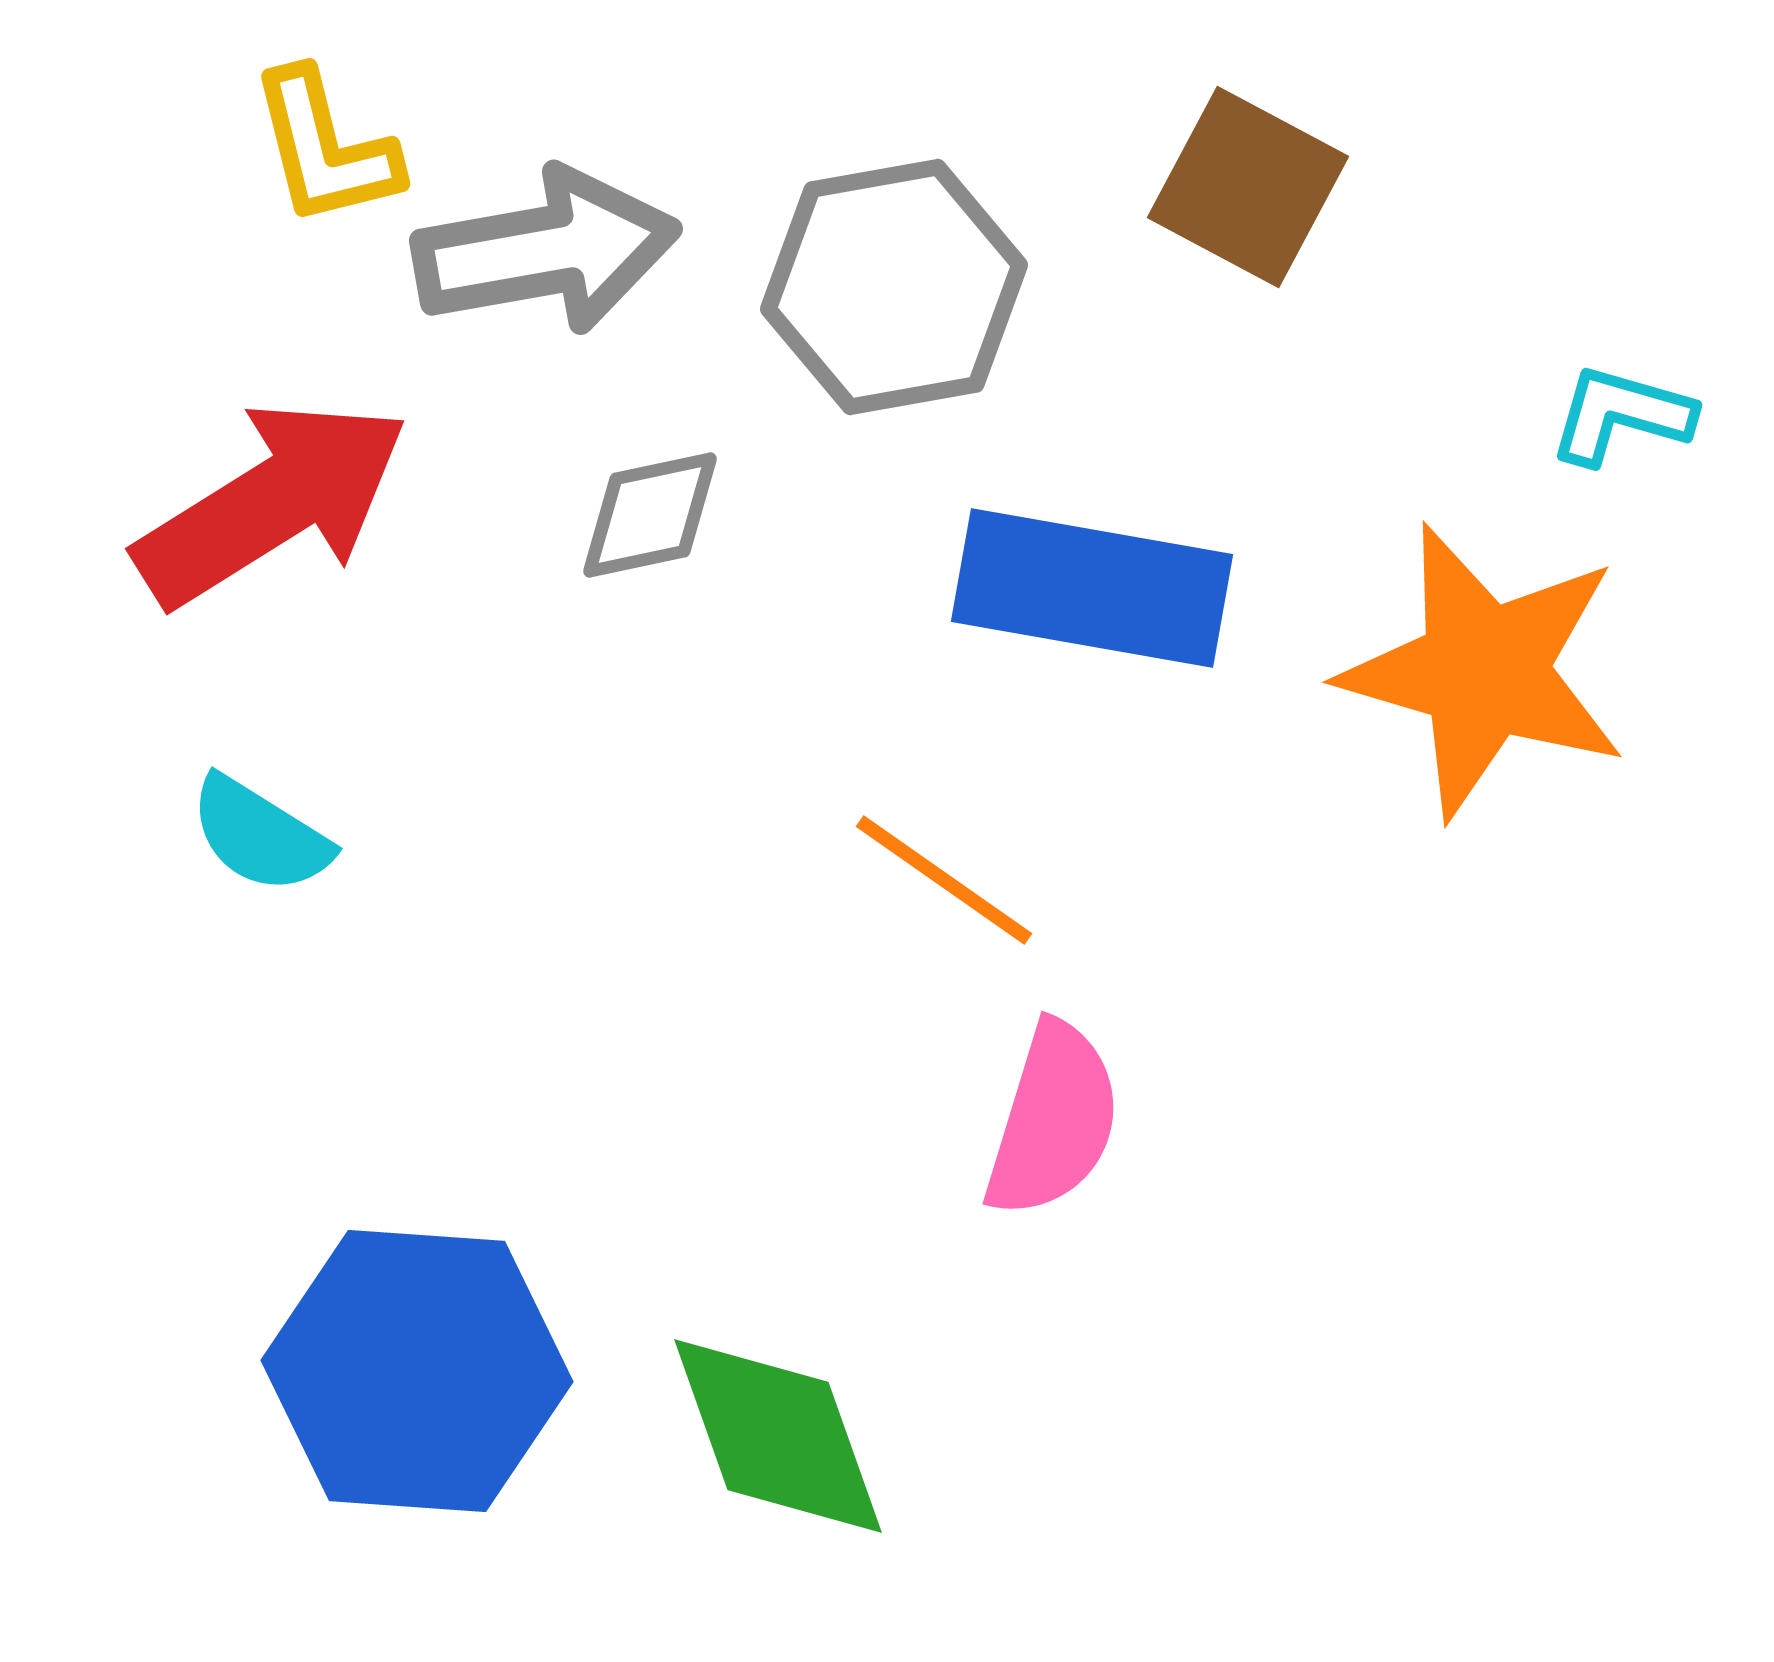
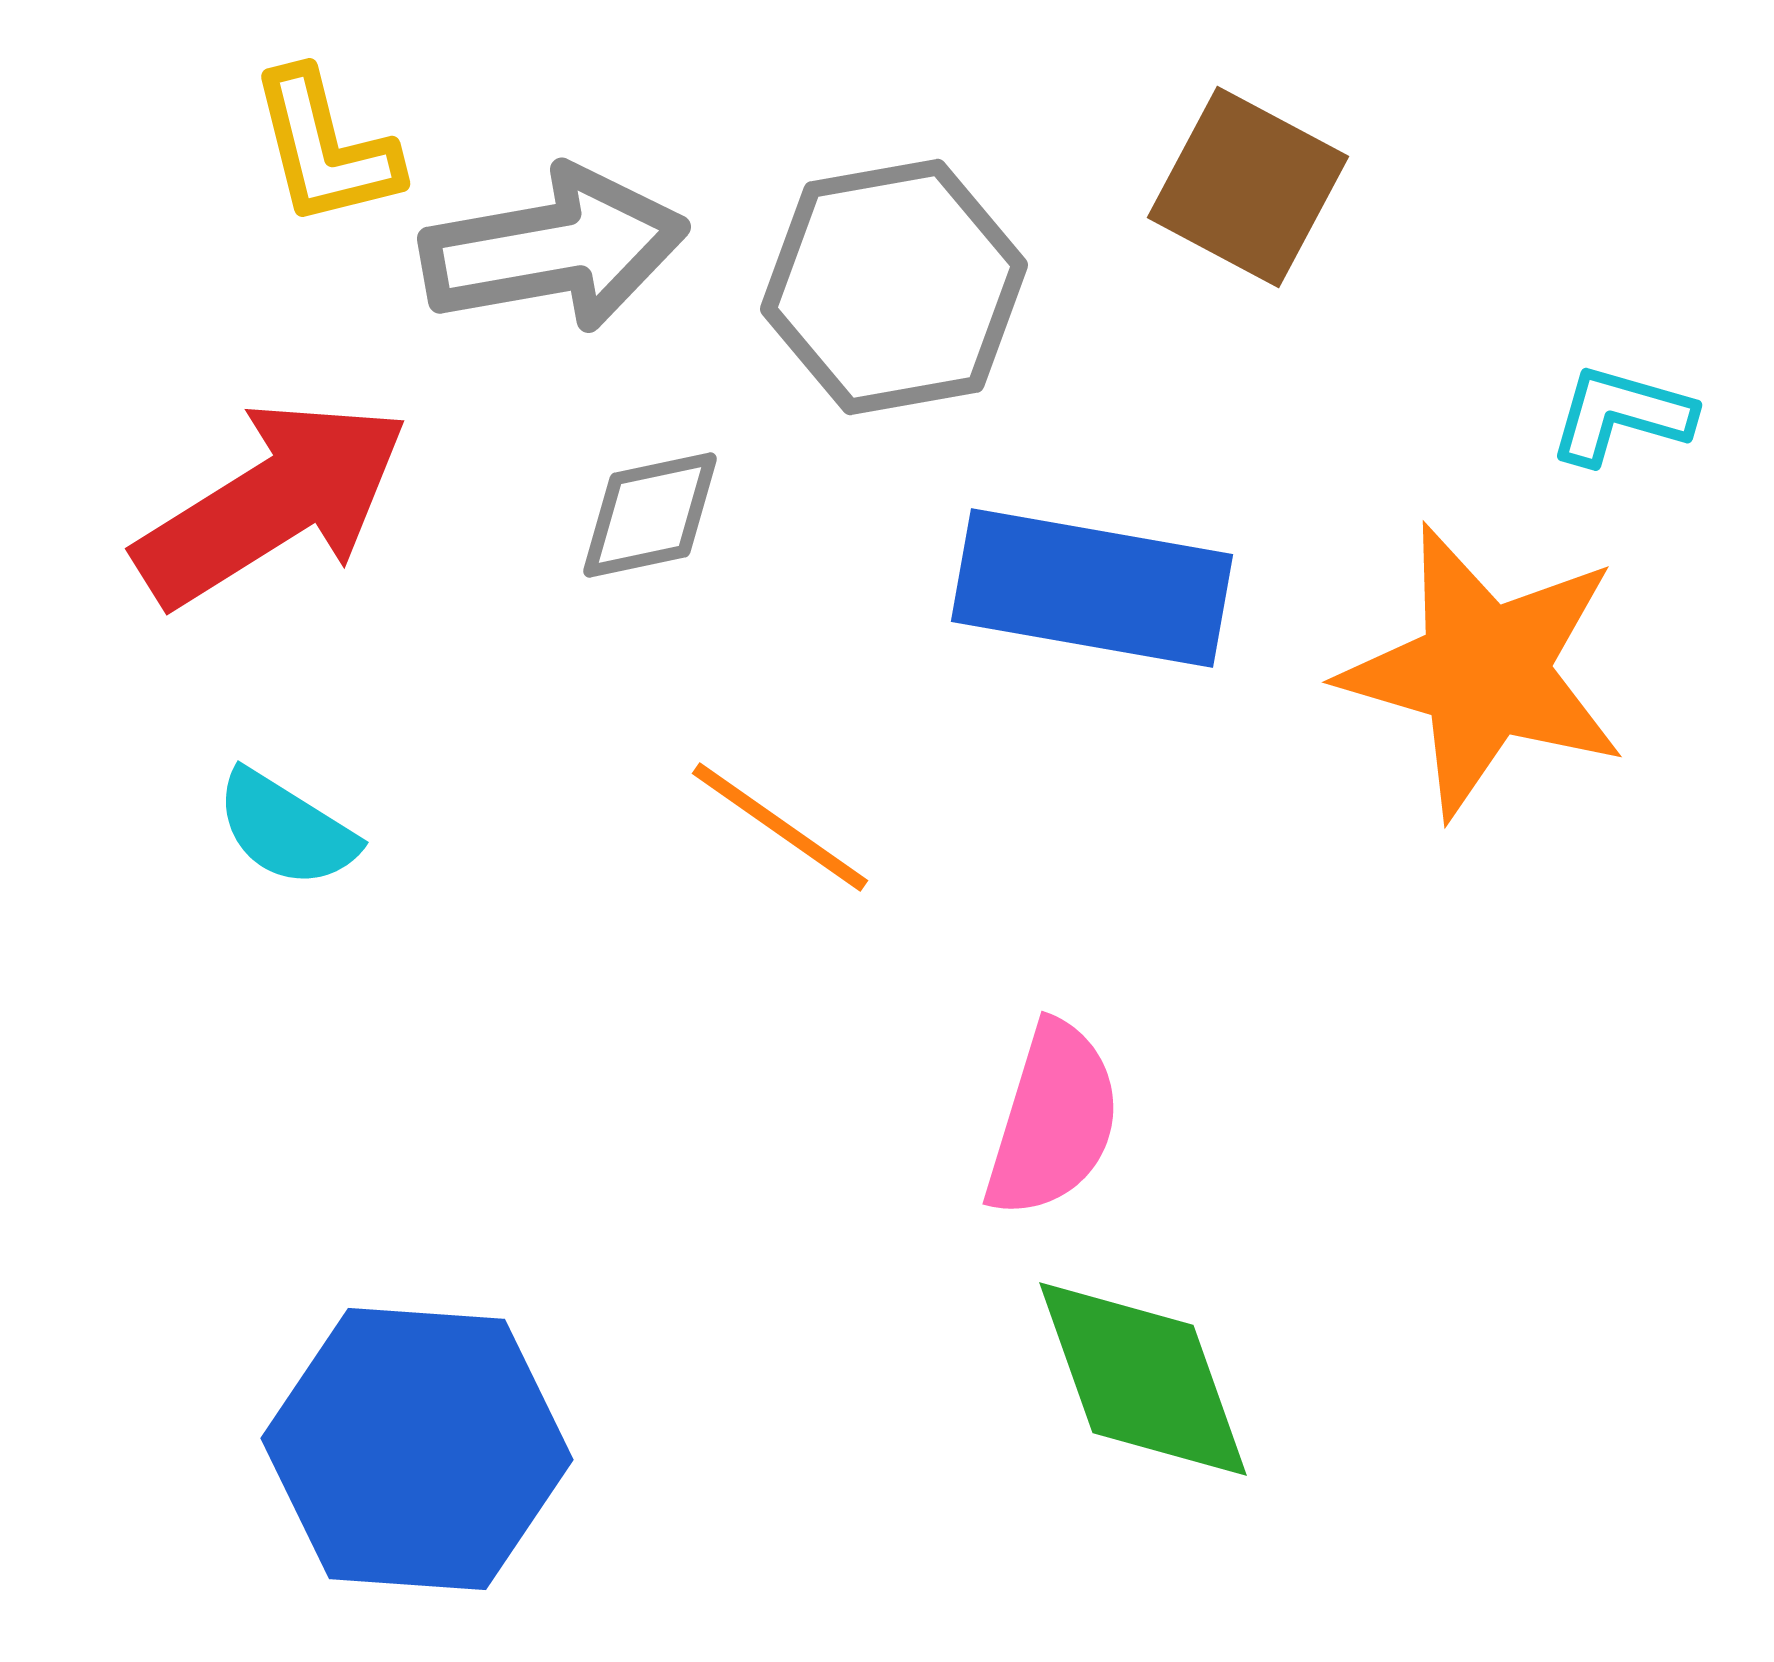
gray arrow: moved 8 px right, 2 px up
cyan semicircle: moved 26 px right, 6 px up
orange line: moved 164 px left, 53 px up
blue hexagon: moved 78 px down
green diamond: moved 365 px right, 57 px up
